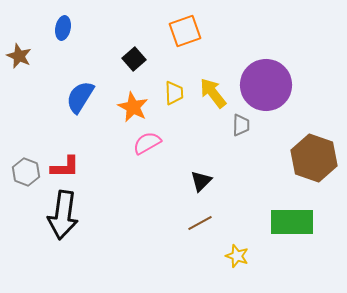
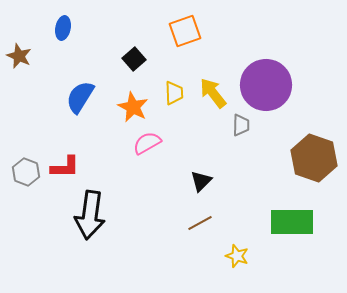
black arrow: moved 27 px right
